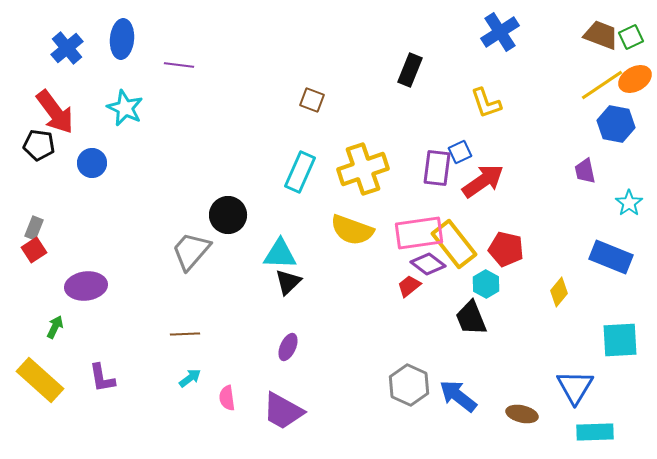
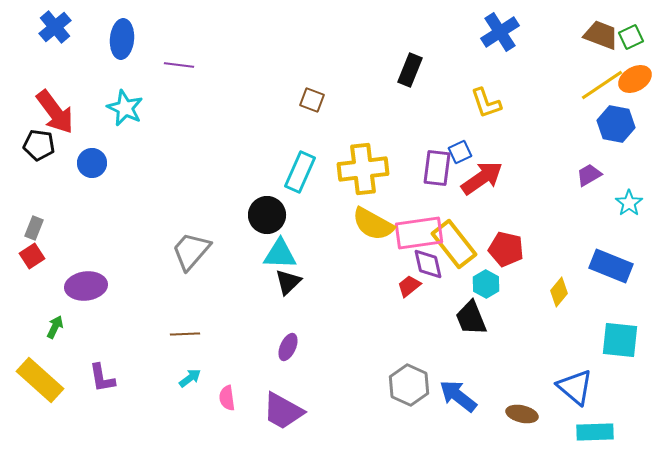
blue cross at (67, 48): moved 12 px left, 21 px up
yellow cross at (363, 169): rotated 12 degrees clockwise
purple trapezoid at (585, 171): moved 4 px right, 4 px down; rotated 72 degrees clockwise
red arrow at (483, 181): moved 1 px left, 3 px up
black circle at (228, 215): moved 39 px right
yellow semicircle at (352, 230): moved 21 px right, 6 px up; rotated 9 degrees clockwise
red square at (34, 250): moved 2 px left, 6 px down
blue rectangle at (611, 257): moved 9 px down
purple diamond at (428, 264): rotated 40 degrees clockwise
cyan square at (620, 340): rotated 9 degrees clockwise
blue triangle at (575, 387): rotated 21 degrees counterclockwise
